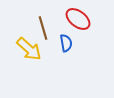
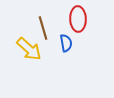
red ellipse: rotated 50 degrees clockwise
